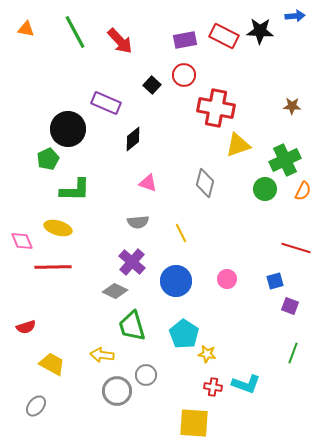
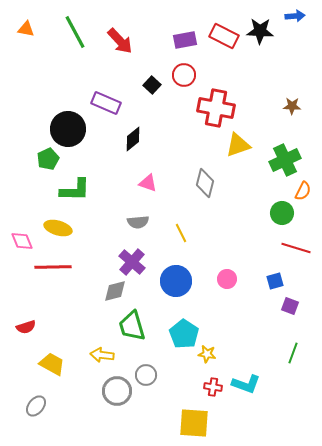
green circle at (265, 189): moved 17 px right, 24 px down
gray diamond at (115, 291): rotated 40 degrees counterclockwise
